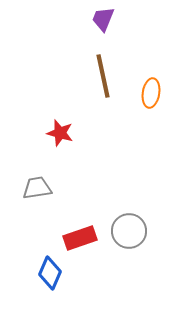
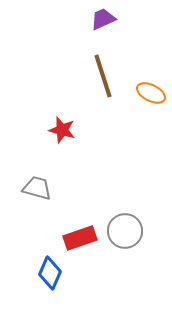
purple trapezoid: rotated 44 degrees clockwise
brown line: rotated 6 degrees counterclockwise
orange ellipse: rotated 72 degrees counterclockwise
red star: moved 2 px right, 3 px up
gray trapezoid: rotated 24 degrees clockwise
gray circle: moved 4 px left
